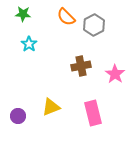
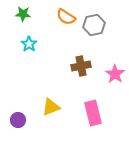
orange semicircle: rotated 12 degrees counterclockwise
gray hexagon: rotated 15 degrees clockwise
purple circle: moved 4 px down
